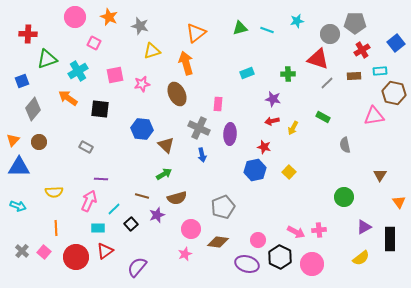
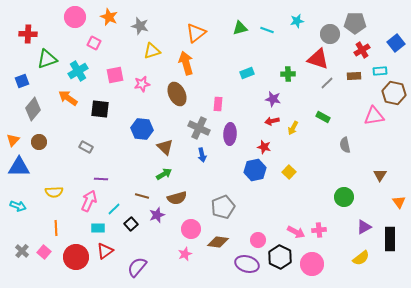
brown triangle at (166, 145): moved 1 px left, 2 px down
